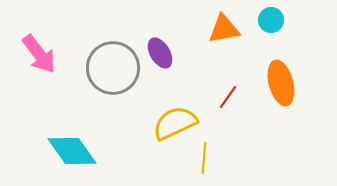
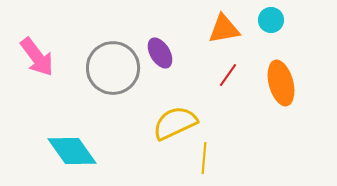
pink arrow: moved 2 px left, 3 px down
red line: moved 22 px up
